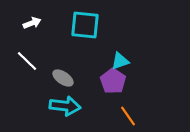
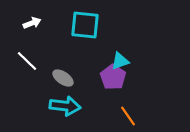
purple pentagon: moved 4 px up
